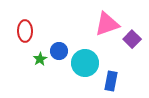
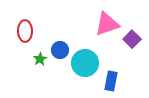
blue circle: moved 1 px right, 1 px up
